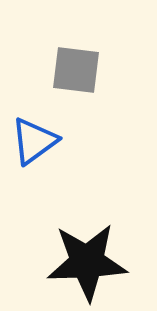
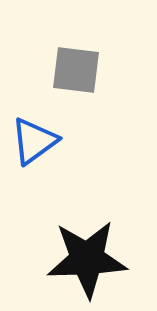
black star: moved 3 px up
